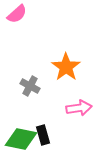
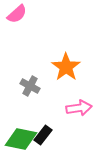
black rectangle: rotated 54 degrees clockwise
